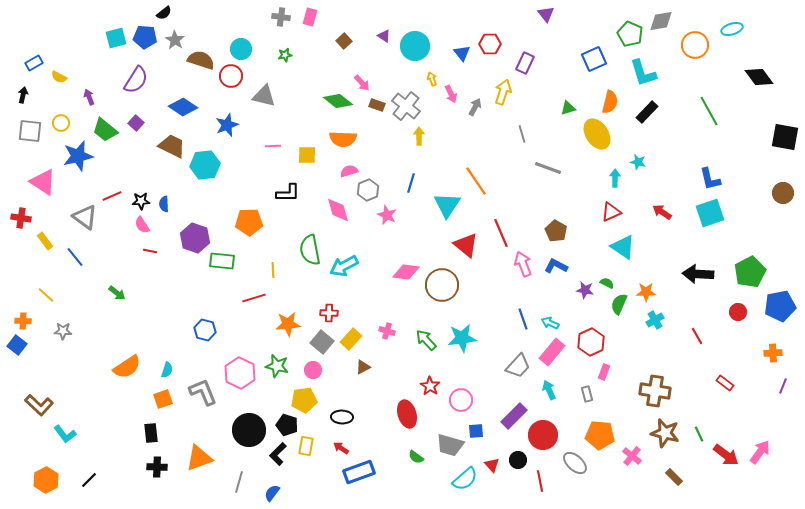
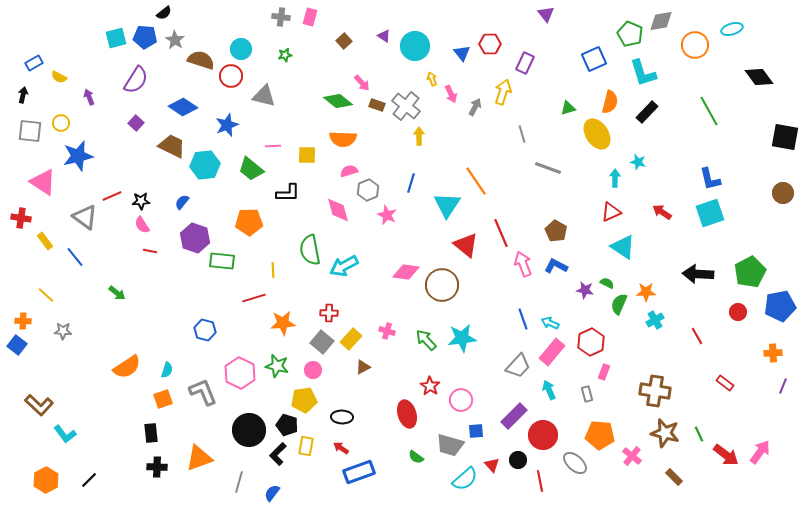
green trapezoid at (105, 130): moved 146 px right, 39 px down
blue semicircle at (164, 204): moved 18 px right, 2 px up; rotated 42 degrees clockwise
orange star at (288, 324): moved 5 px left, 1 px up
